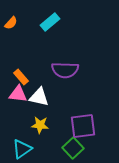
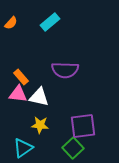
cyan triangle: moved 1 px right, 1 px up
